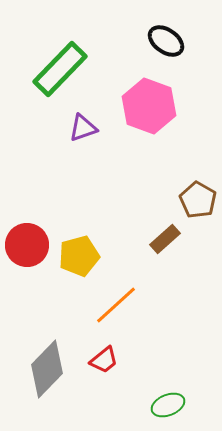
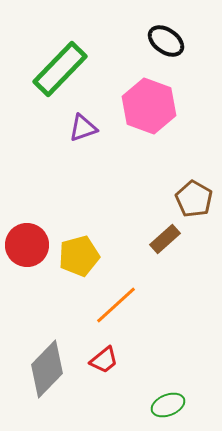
brown pentagon: moved 4 px left, 1 px up
